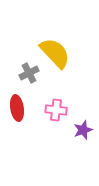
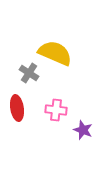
yellow semicircle: rotated 24 degrees counterclockwise
gray cross: rotated 30 degrees counterclockwise
purple star: rotated 30 degrees counterclockwise
